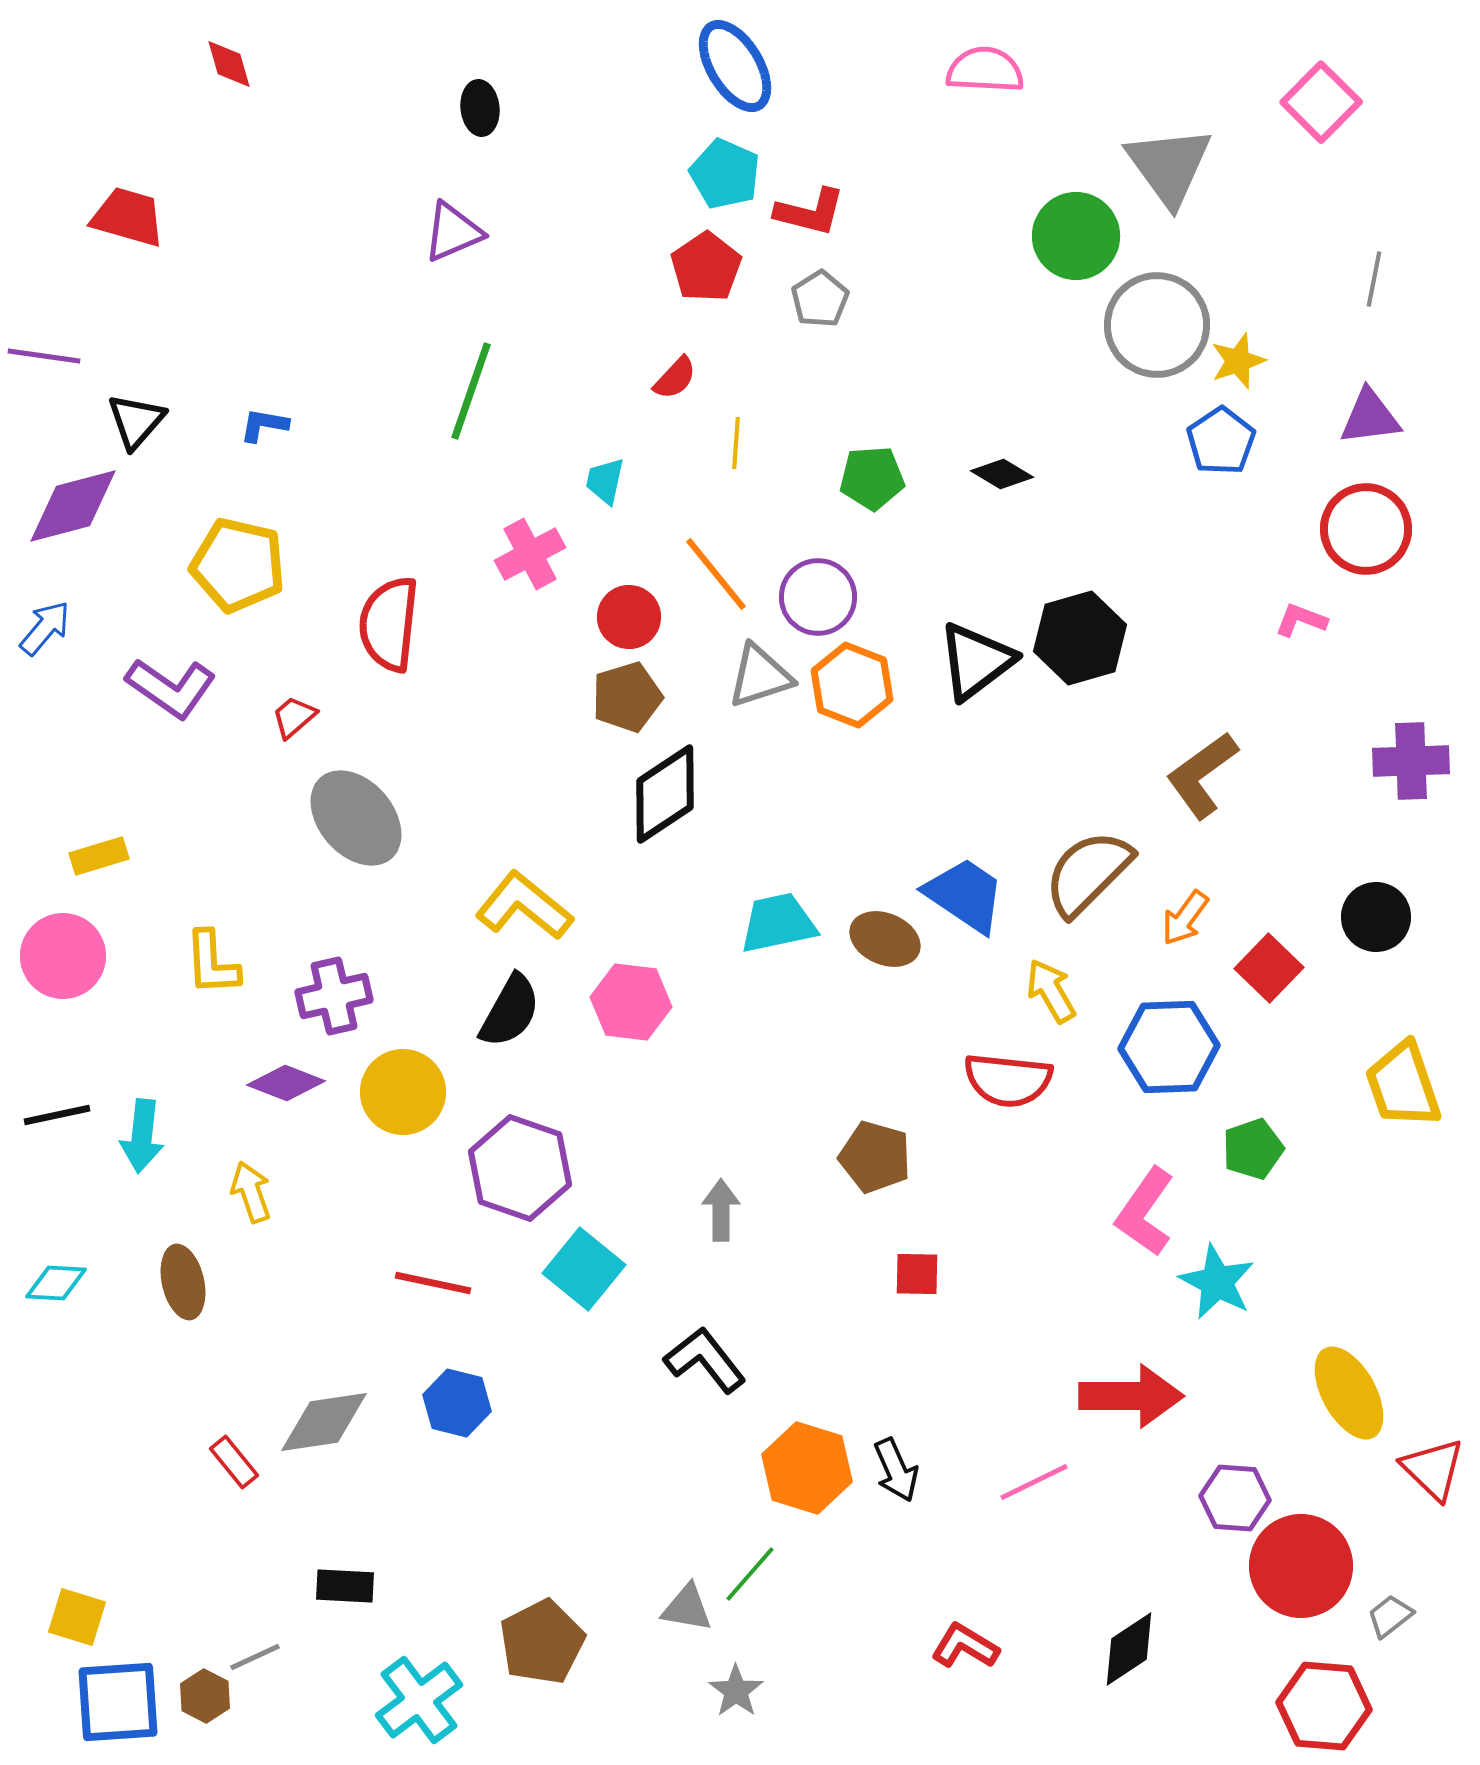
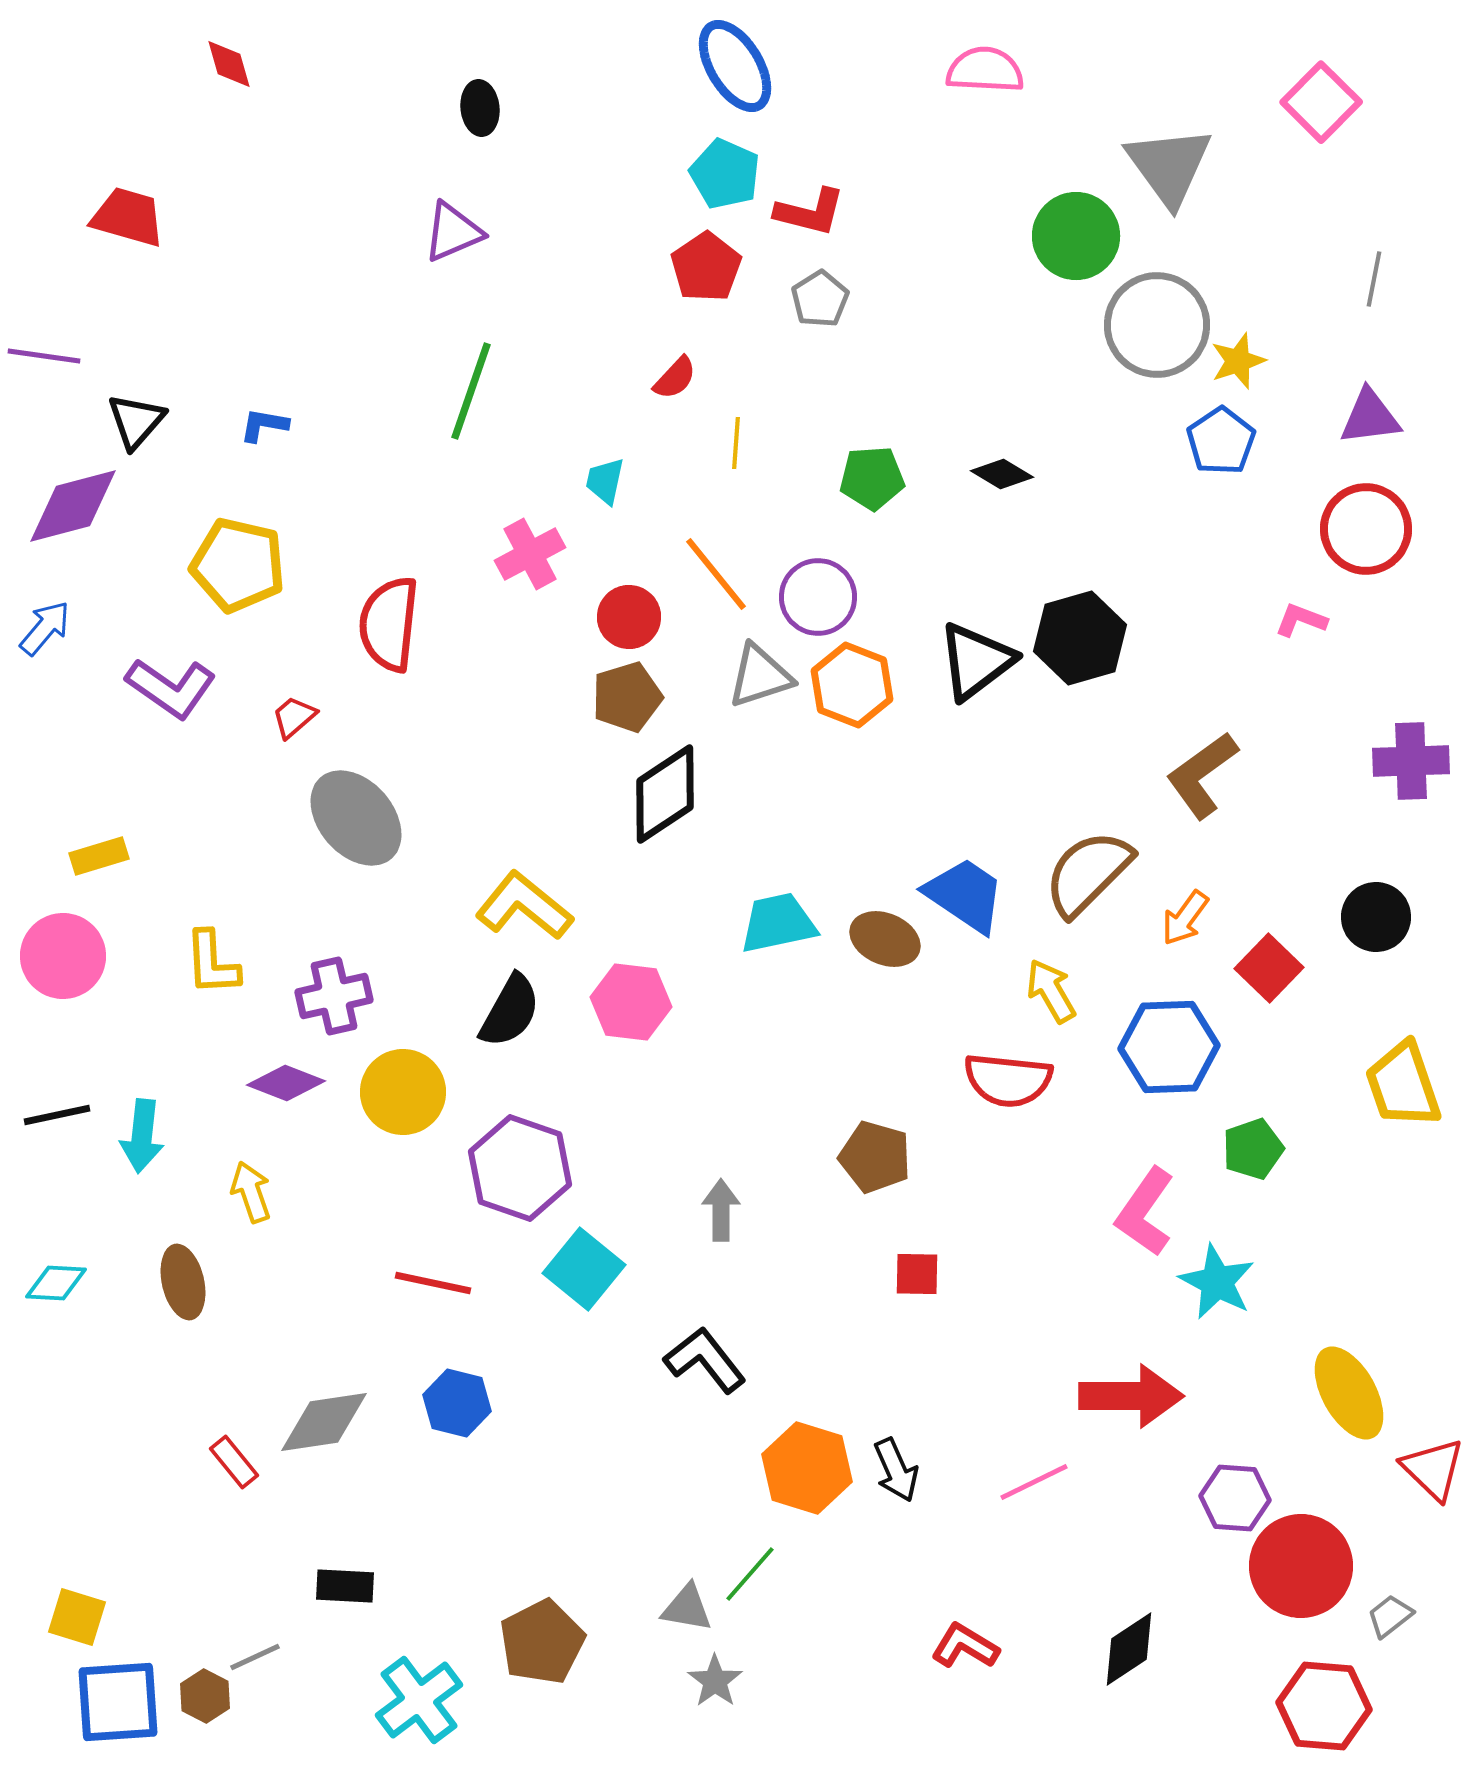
gray star at (736, 1691): moved 21 px left, 10 px up
